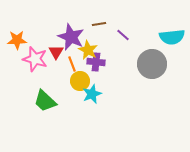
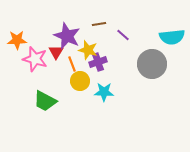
purple star: moved 4 px left, 1 px up
yellow star: rotated 12 degrees counterclockwise
purple cross: moved 2 px right; rotated 24 degrees counterclockwise
cyan star: moved 12 px right, 2 px up; rotated 24 degrees clockwise
green trapezoid: rotated 15 degrees counterclockwise
